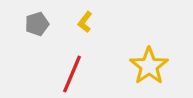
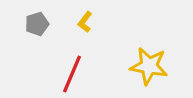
yellow star: rotated 27 degrees counterclockwise
